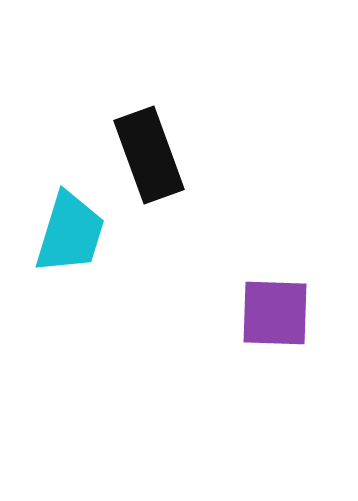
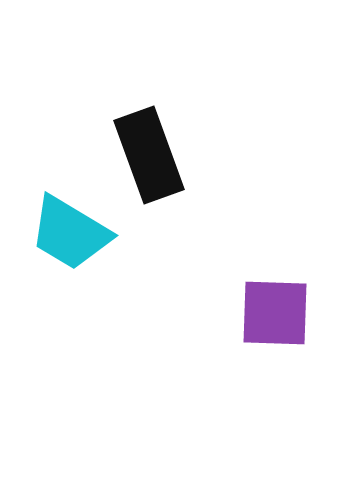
cyan trapezoid: rotated 104 degrees clockwise
